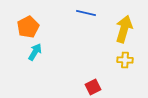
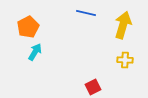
yellow arrow: moved 1 px left, 4 px up
